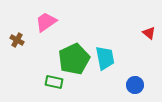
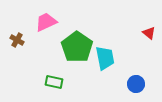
pink trapezoid: rotated 10 degrees clockwise
green pentagon: moved 3 px right, 12 px up; rotated 12 degrees counterclockwise
blue circle: moved 1 px right, 1 px up
